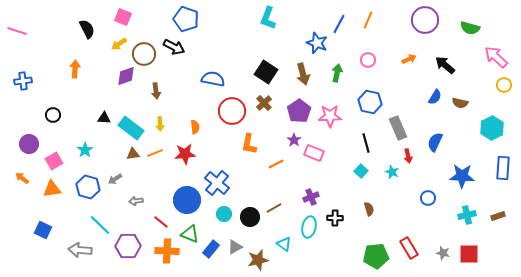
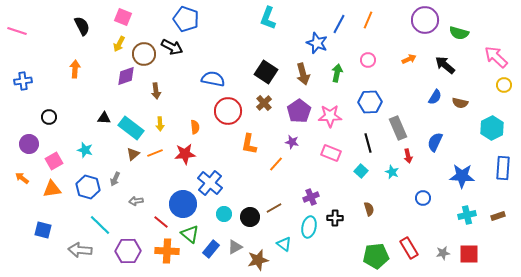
green semicircle at (470, 28): moved 11 px left, 5 px down
black semicircle at (87, 29): moved 5 px left, 3 px up
yellow arrow at (119, 44): rotated 28 degrees counterclockwise
black arrow at (174, 47): moved 2 px left
blue hexagon at (370, 102): rotated 15 degrees counterclockwise
red circle at (232, 111): moved 4 px left
black circle at (53, 115): moved 4 px left, 2 px down
purple star at (294, 140): moved 2 px left, 2 px down; rotated 24 degrees counterclockwise
black line at (366, 143): moved 2 px right
cyan star at (85, 150): rotated 21 degrees counterclockwise
pink rectangle at (314, 153): moved 17 px right
brown triangle at (133, 154): rotated 32 degrees counterclockwise
orange line at (276, 164): rotated 21 degrees counterclockwise
gray arrow at (115, 179): rotated 32 degrees counterclockwise
blue cross at (217, 183): moved 7 px left
blue circle at (428, 198): moved 5 px left
blue circle at (187, 200): moved 4 px left, 4 px down
blue square at (43, 230): rotated 12 degrees counterclockwise
green triangle at (190, 234): rotated 18 degrees clockwise
purple hexagon at (128, 246): moved 5 px down
gray star at (443, 253): rotated 24 degrees counterclockwise
